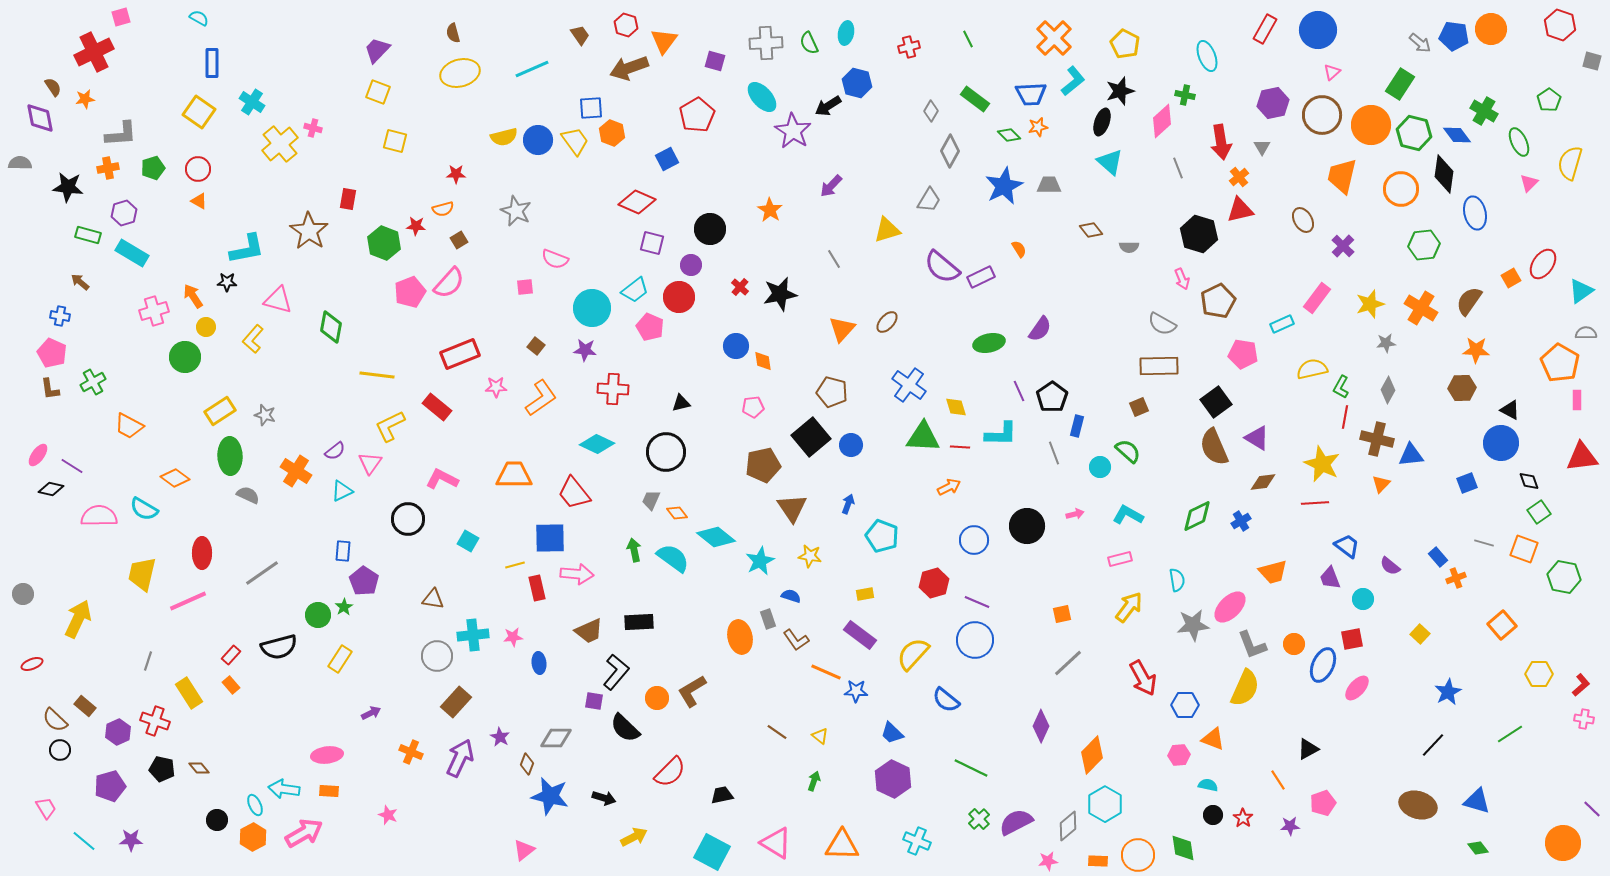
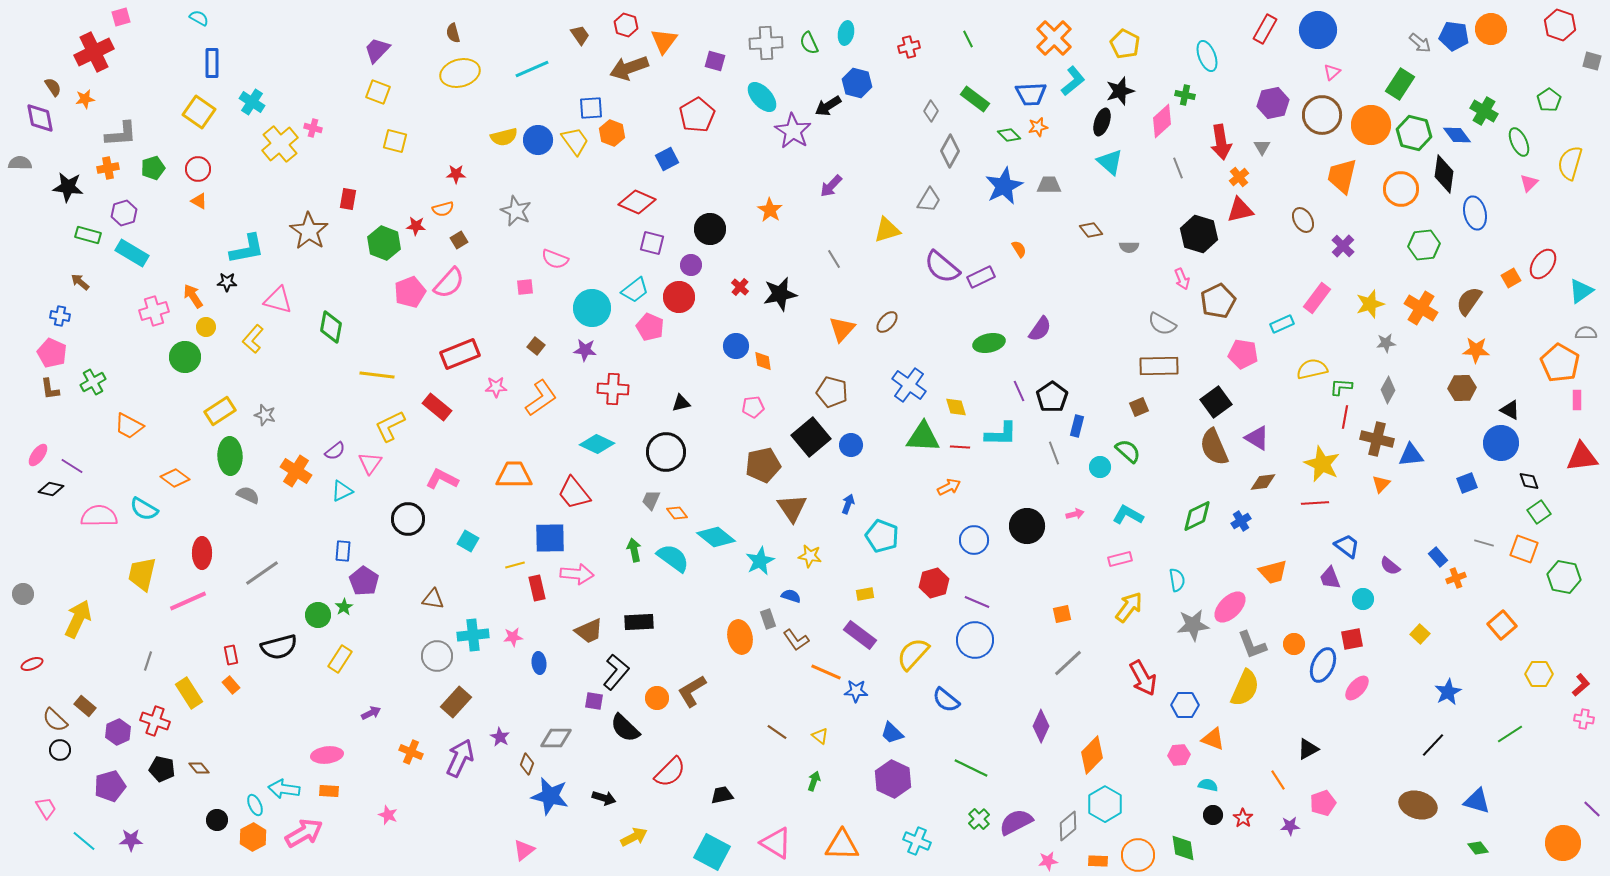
green L-shape at (1341, 387): rotated 65 degrees clockwise
red rectangle at (231, 655): rotated 54 degrees counterclockwise
